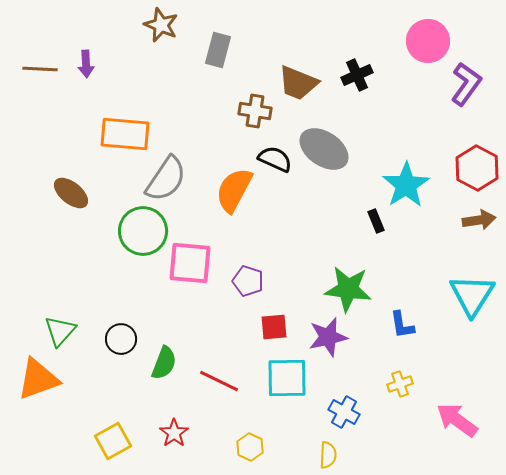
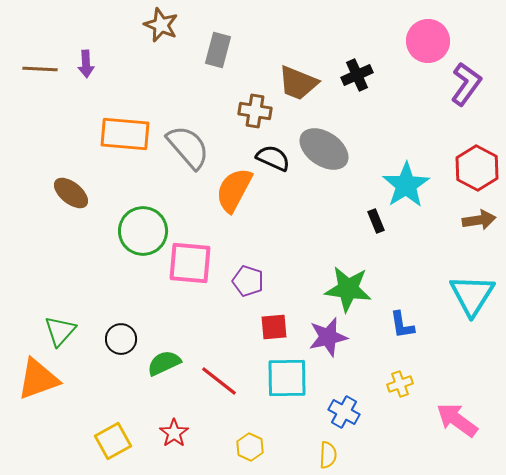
black semicircle: moved 2 px left, 1 px up
gray semicircle: moved 22 px right, 32 px up; rotated 75 degrees counterclockwise
green semicircle: rotated 136 degrees counterclockwise
red line: rotated 12 degrees clockwise
